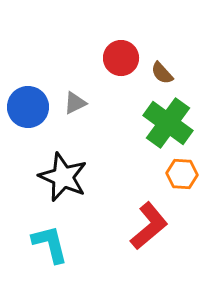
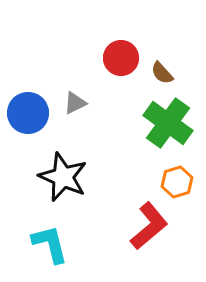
blue circle: moved 6 px down
orange hexagon: moved 5 px left, 8 px down; rotated 20 degrees counterclockwise
